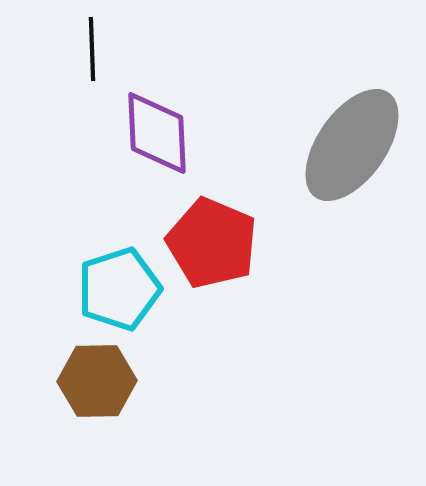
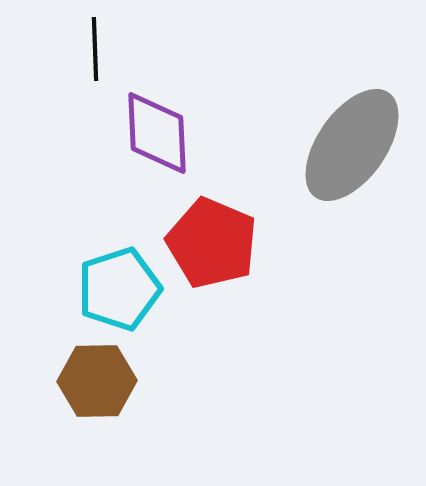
black line: moved 3 px right
